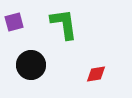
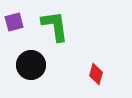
green L-shape: moved 9 px left, 2 px down
red diamond: rotated 65 degrees counterclockwise
